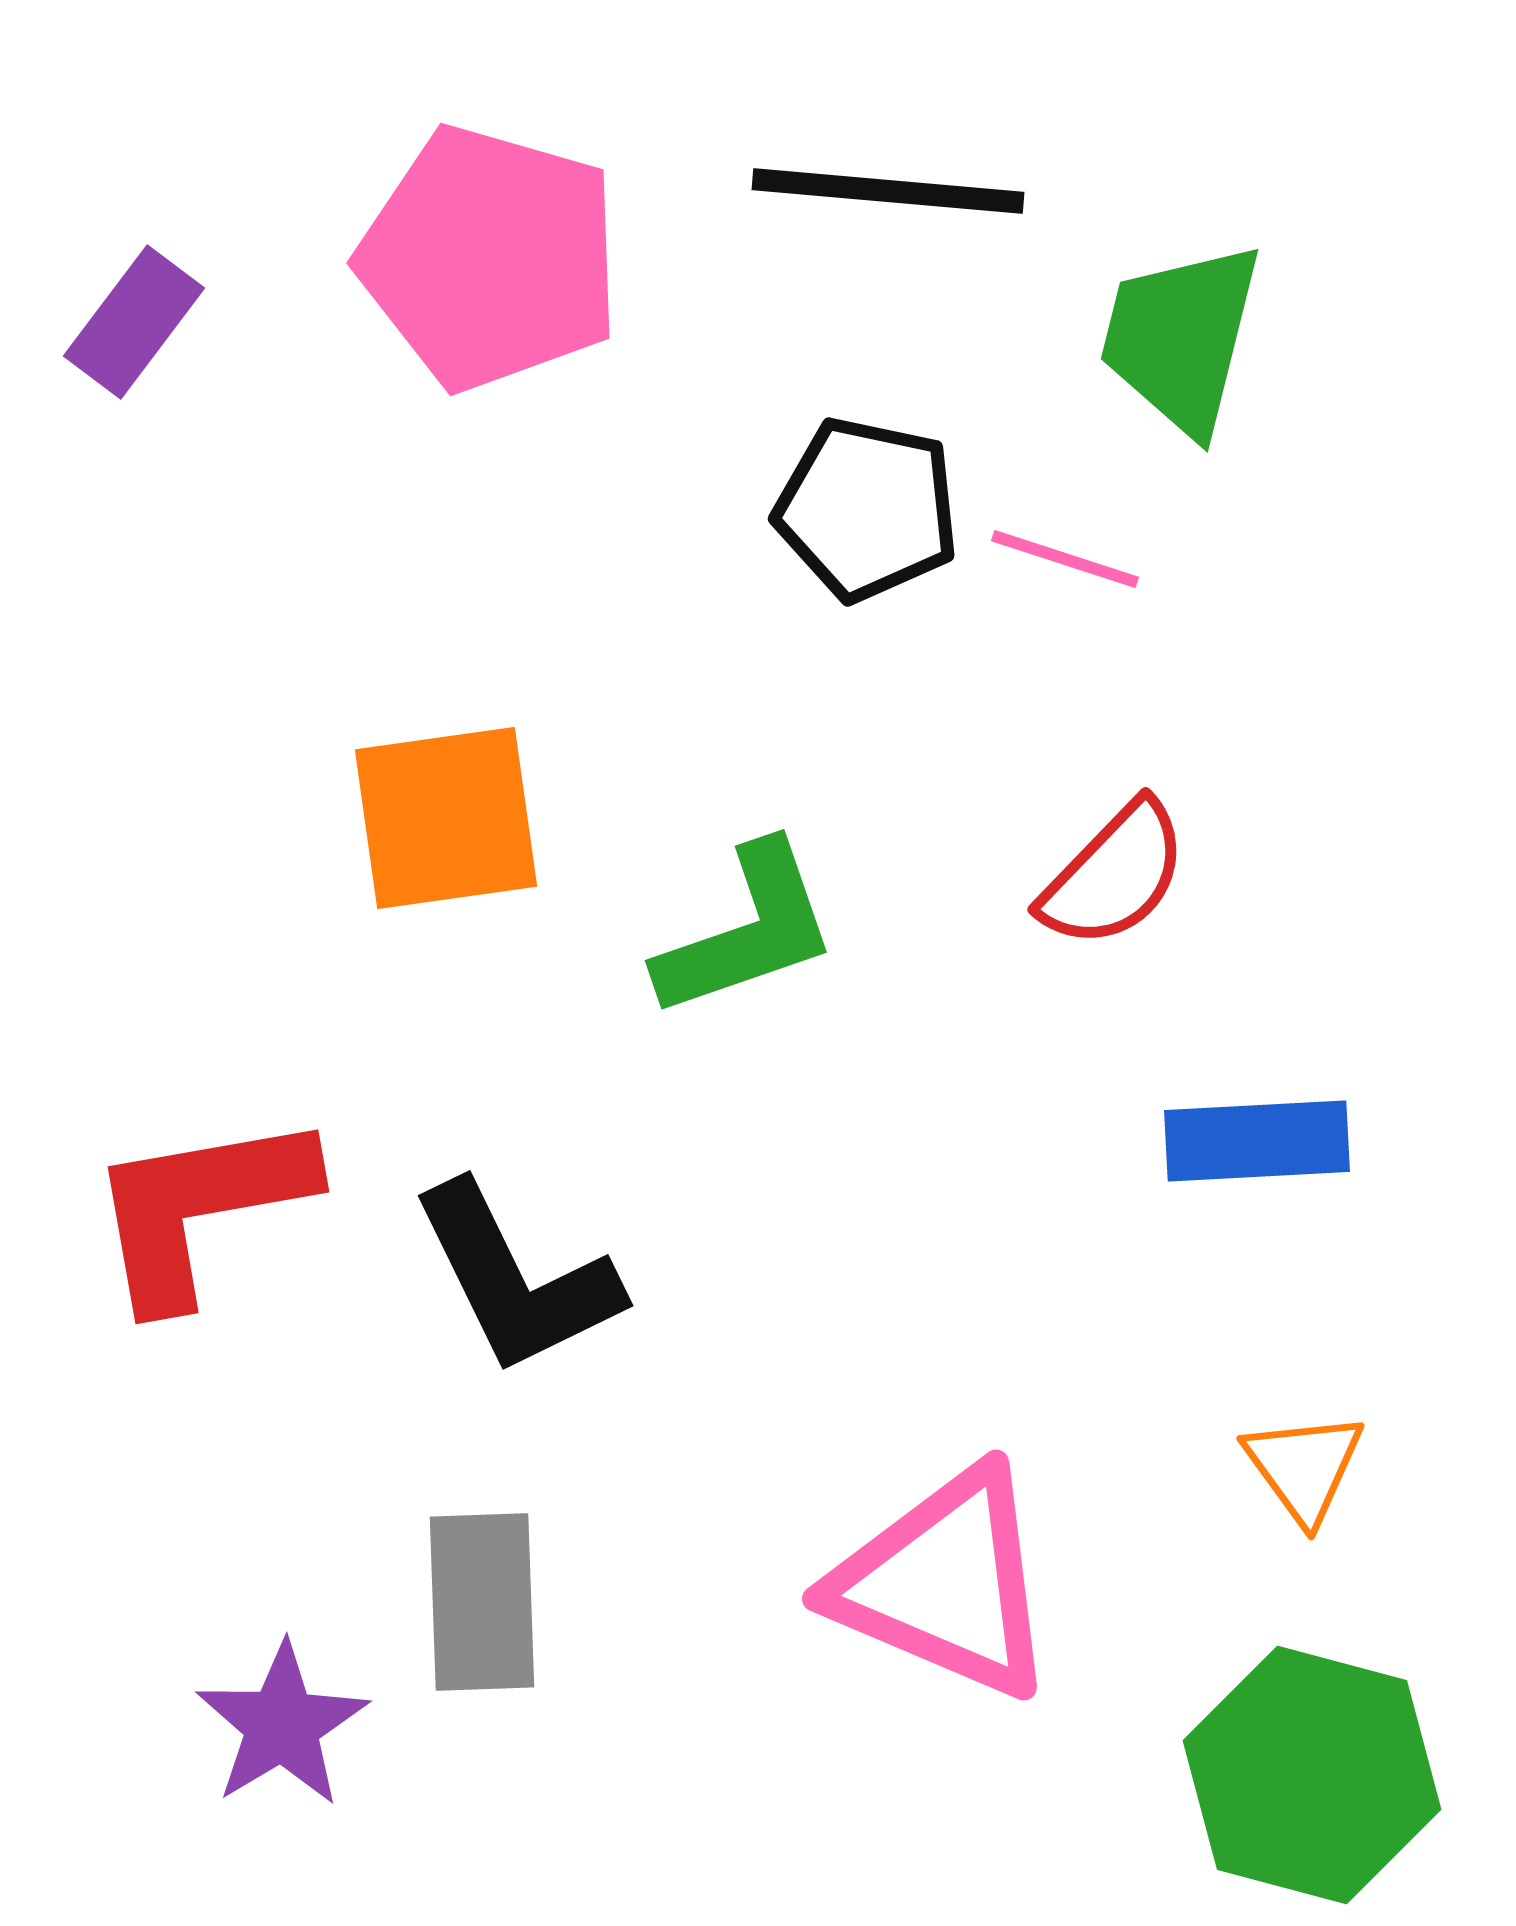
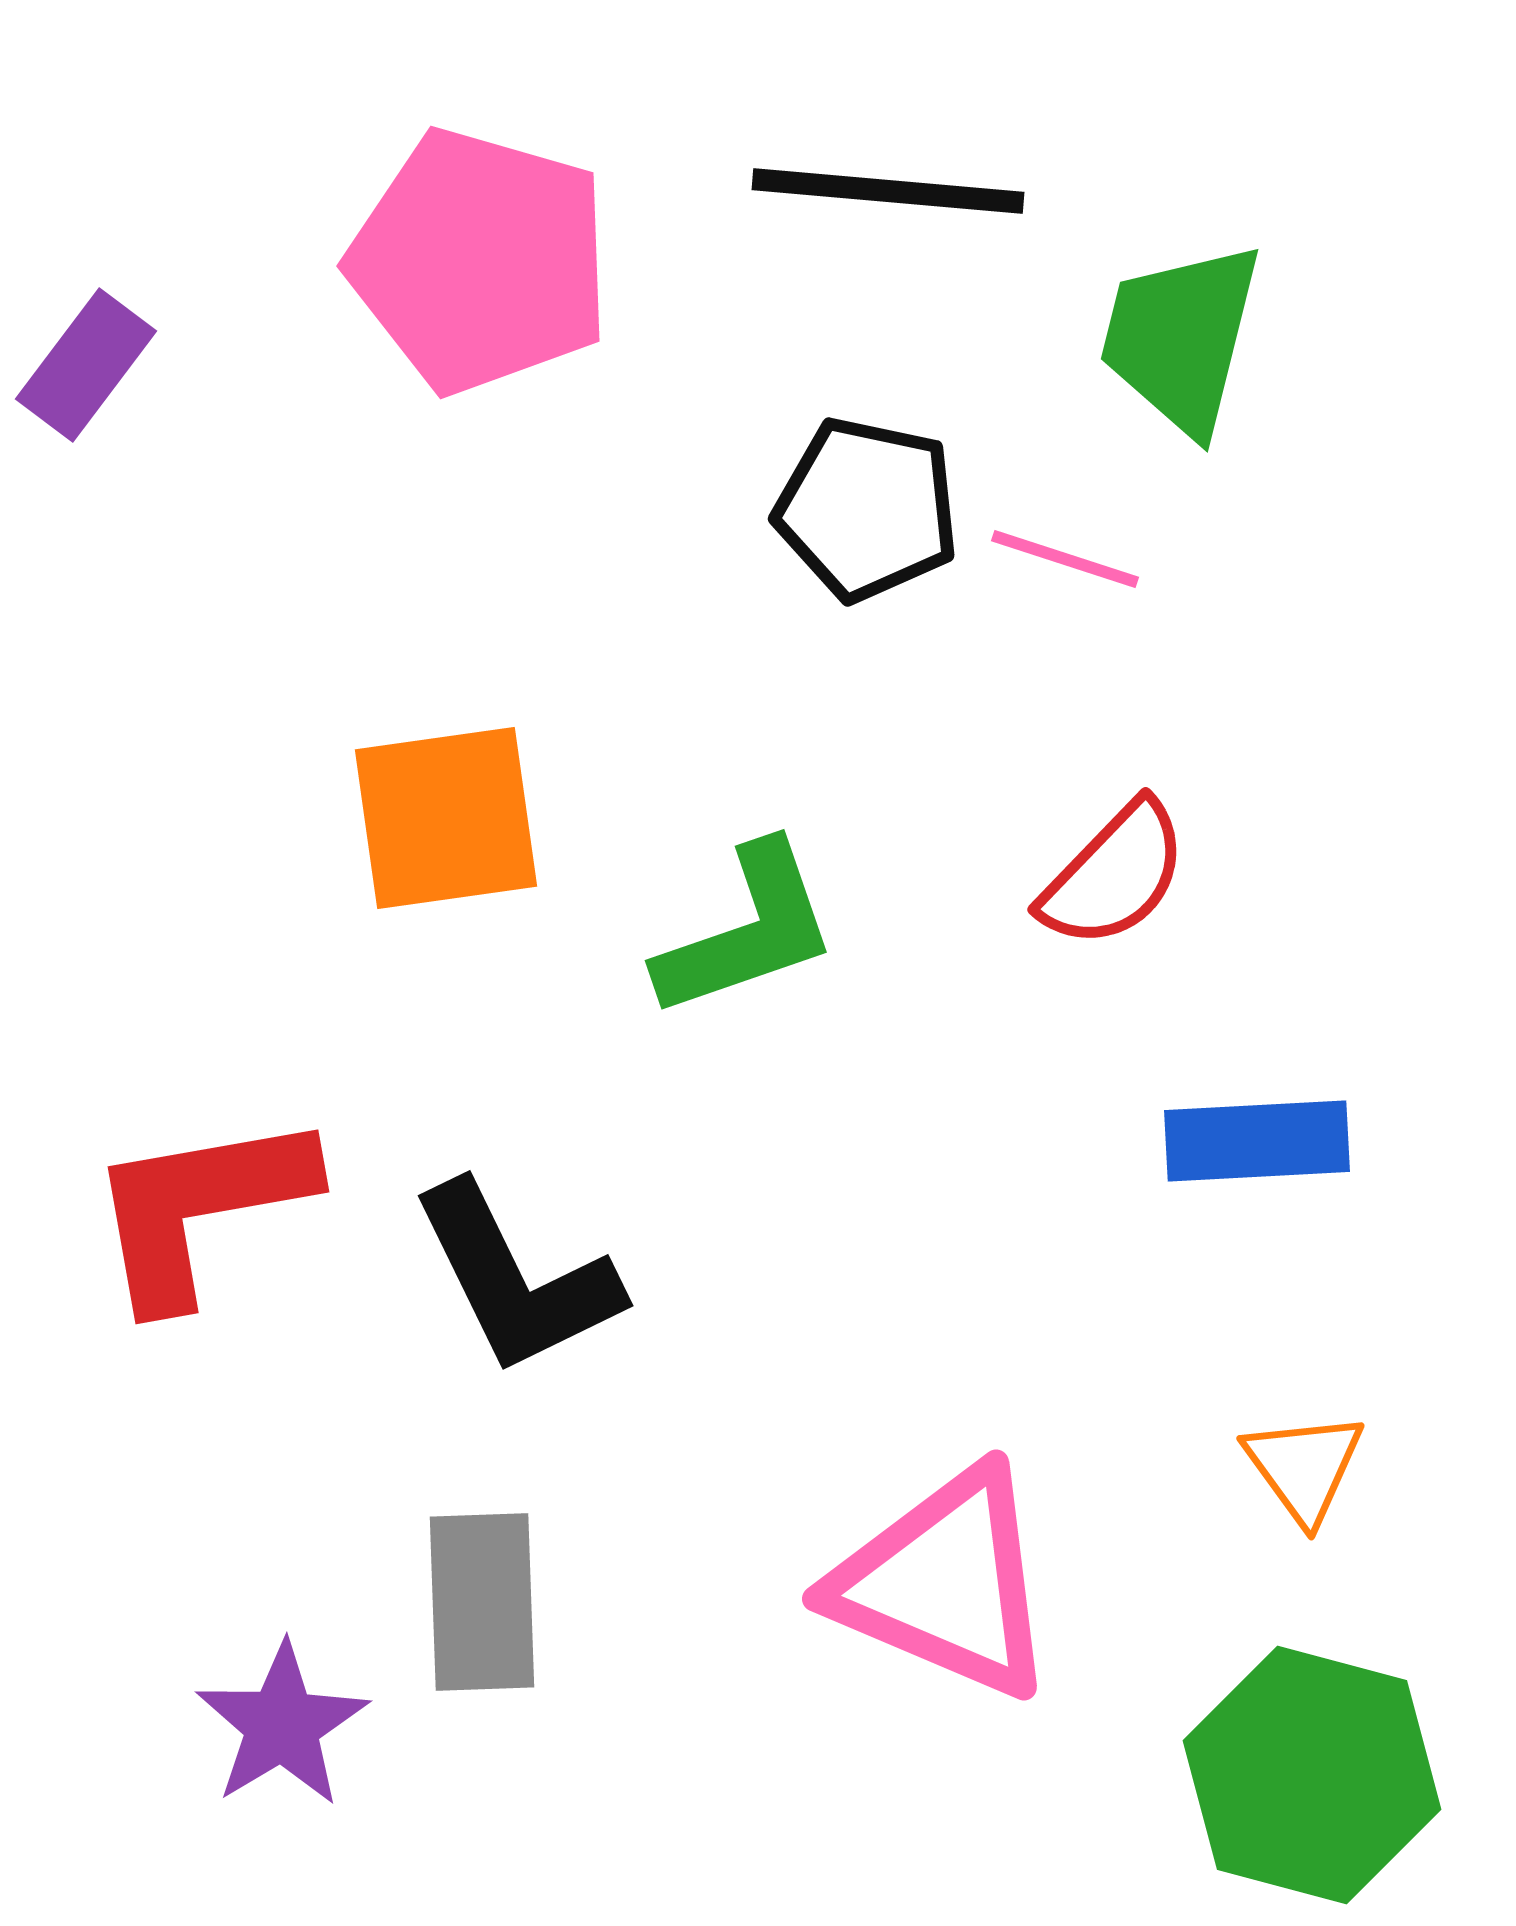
pink pentagon: moved 10 px left, 3 px down
purple rectangle: moved 48 px left, 43 px down
